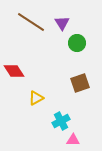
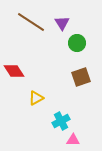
brown square: moved 1 px right, 6 px up
